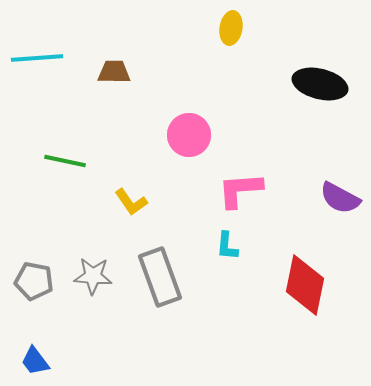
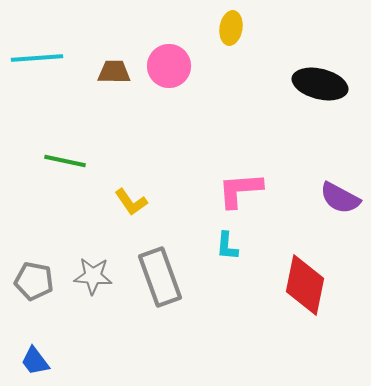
pink circle: moved 20 px left, 69 px up
